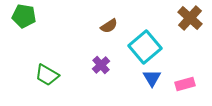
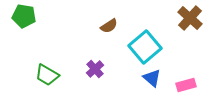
purple cross: moved 6 px left, 4 px down
blue triangle: rotated 18 degrees counterclockwise
pink rectangle: moved 1 px right, 1 px down
